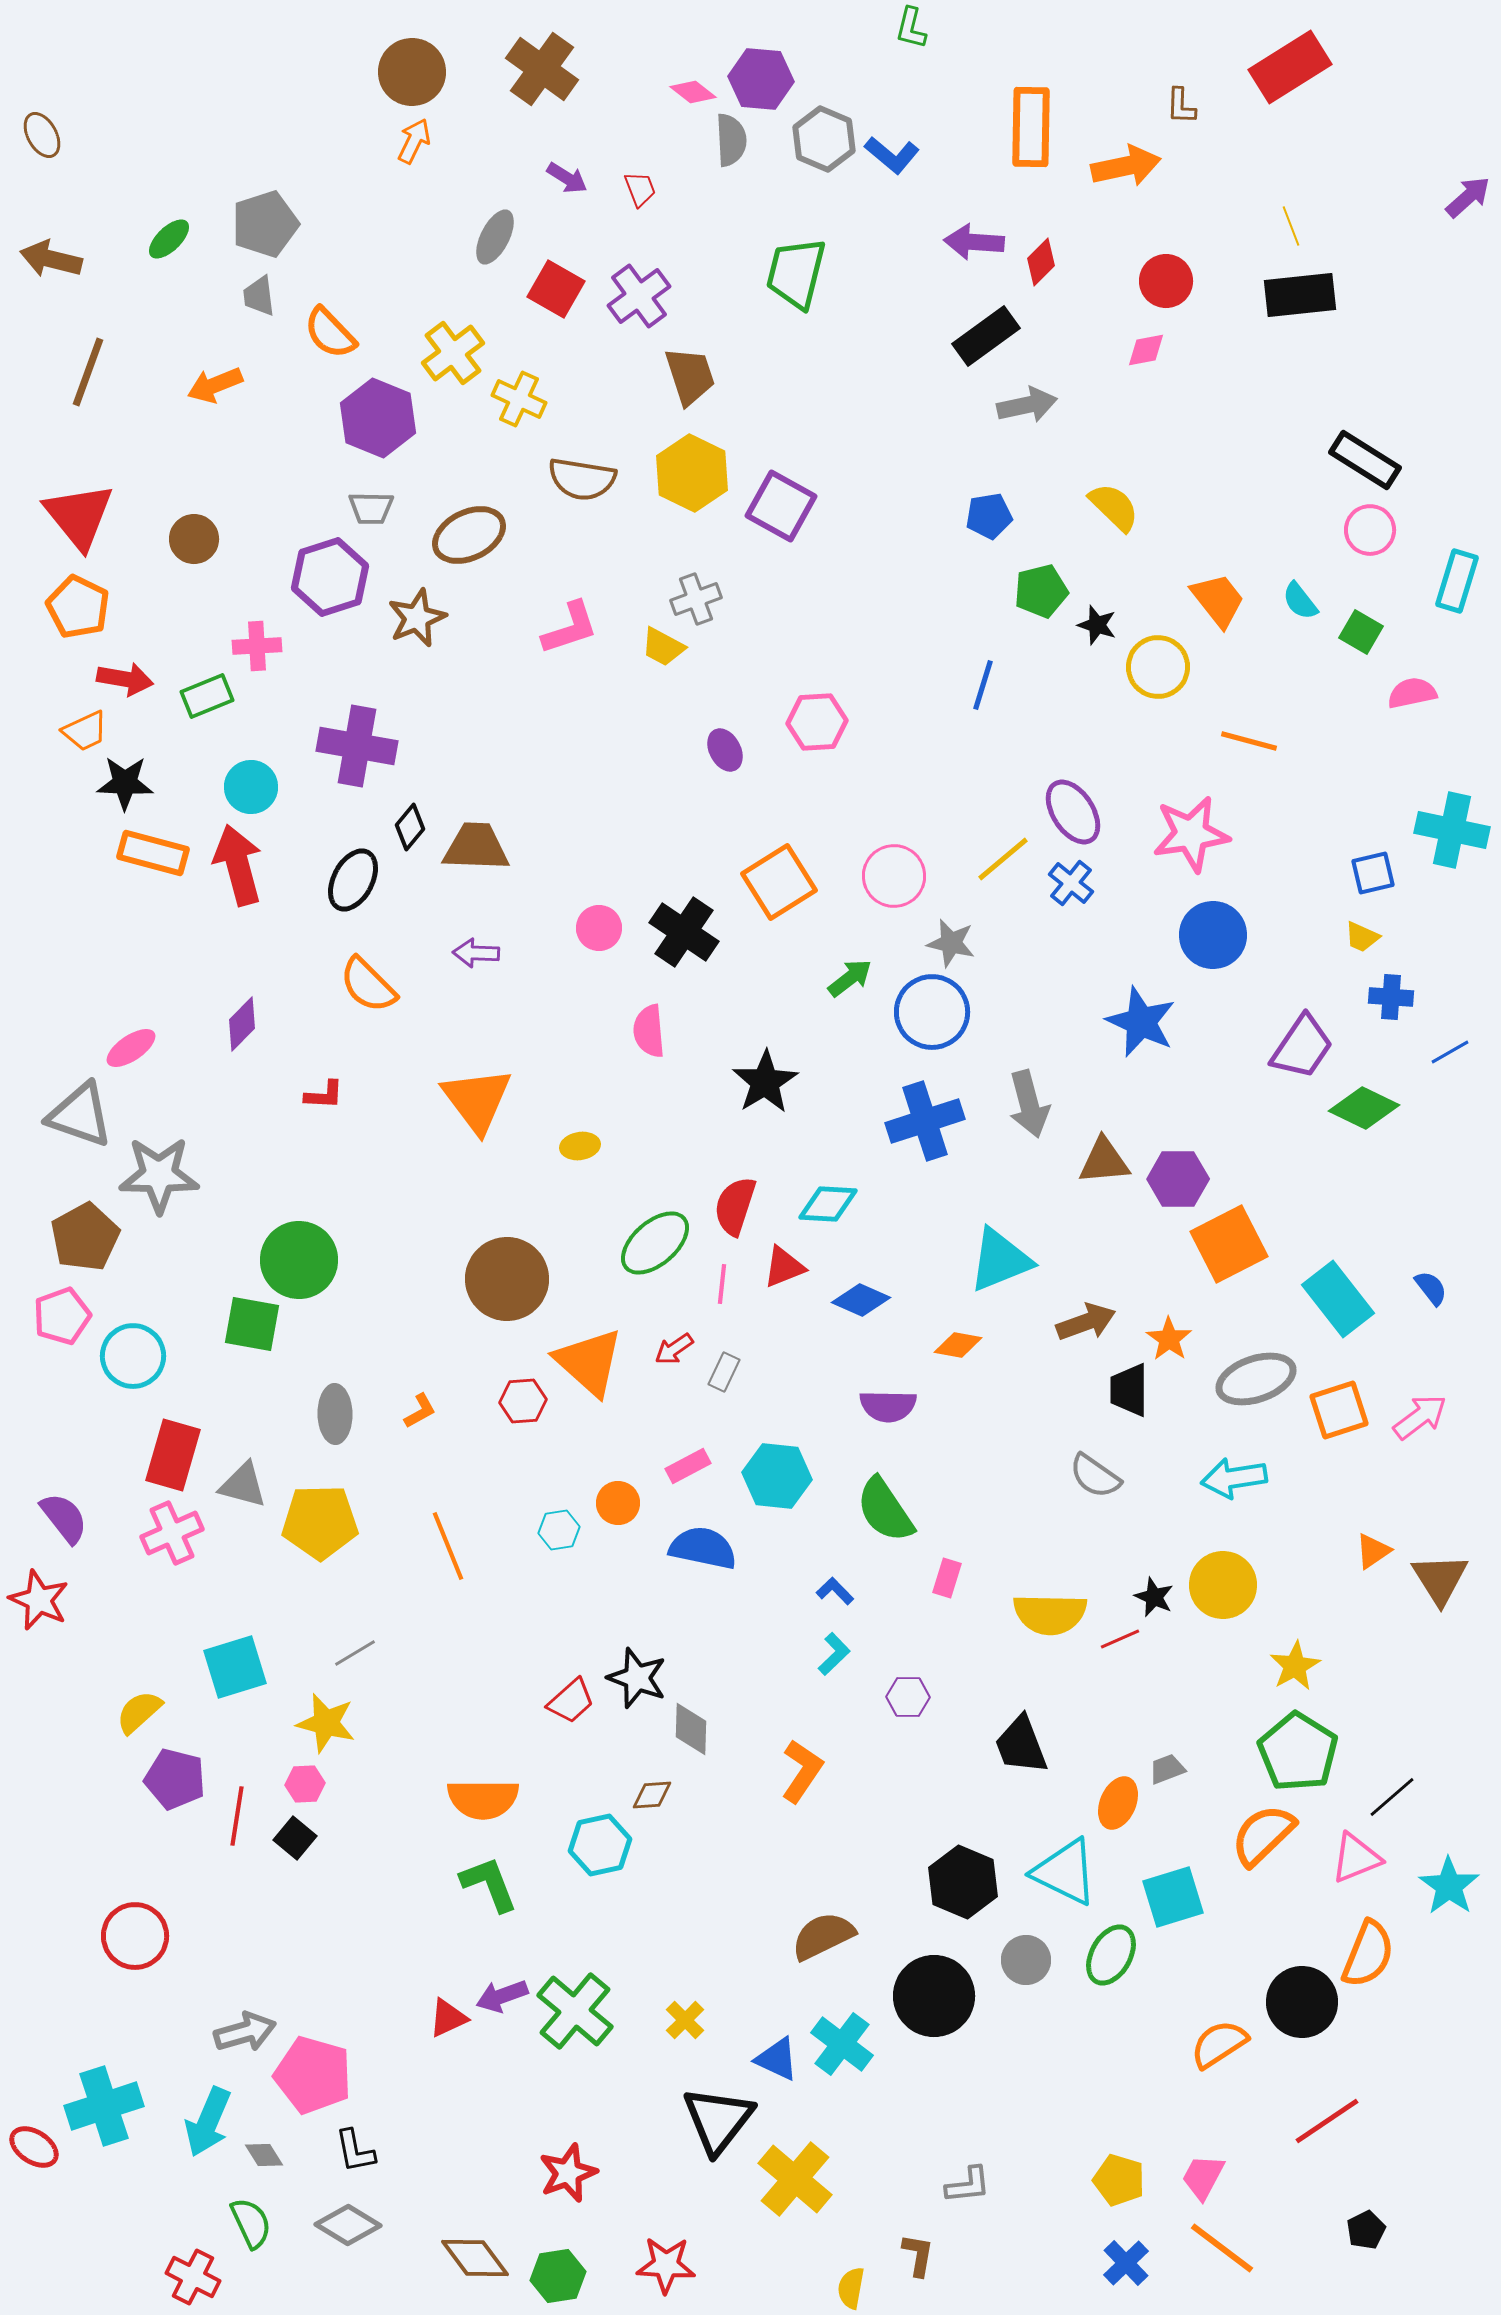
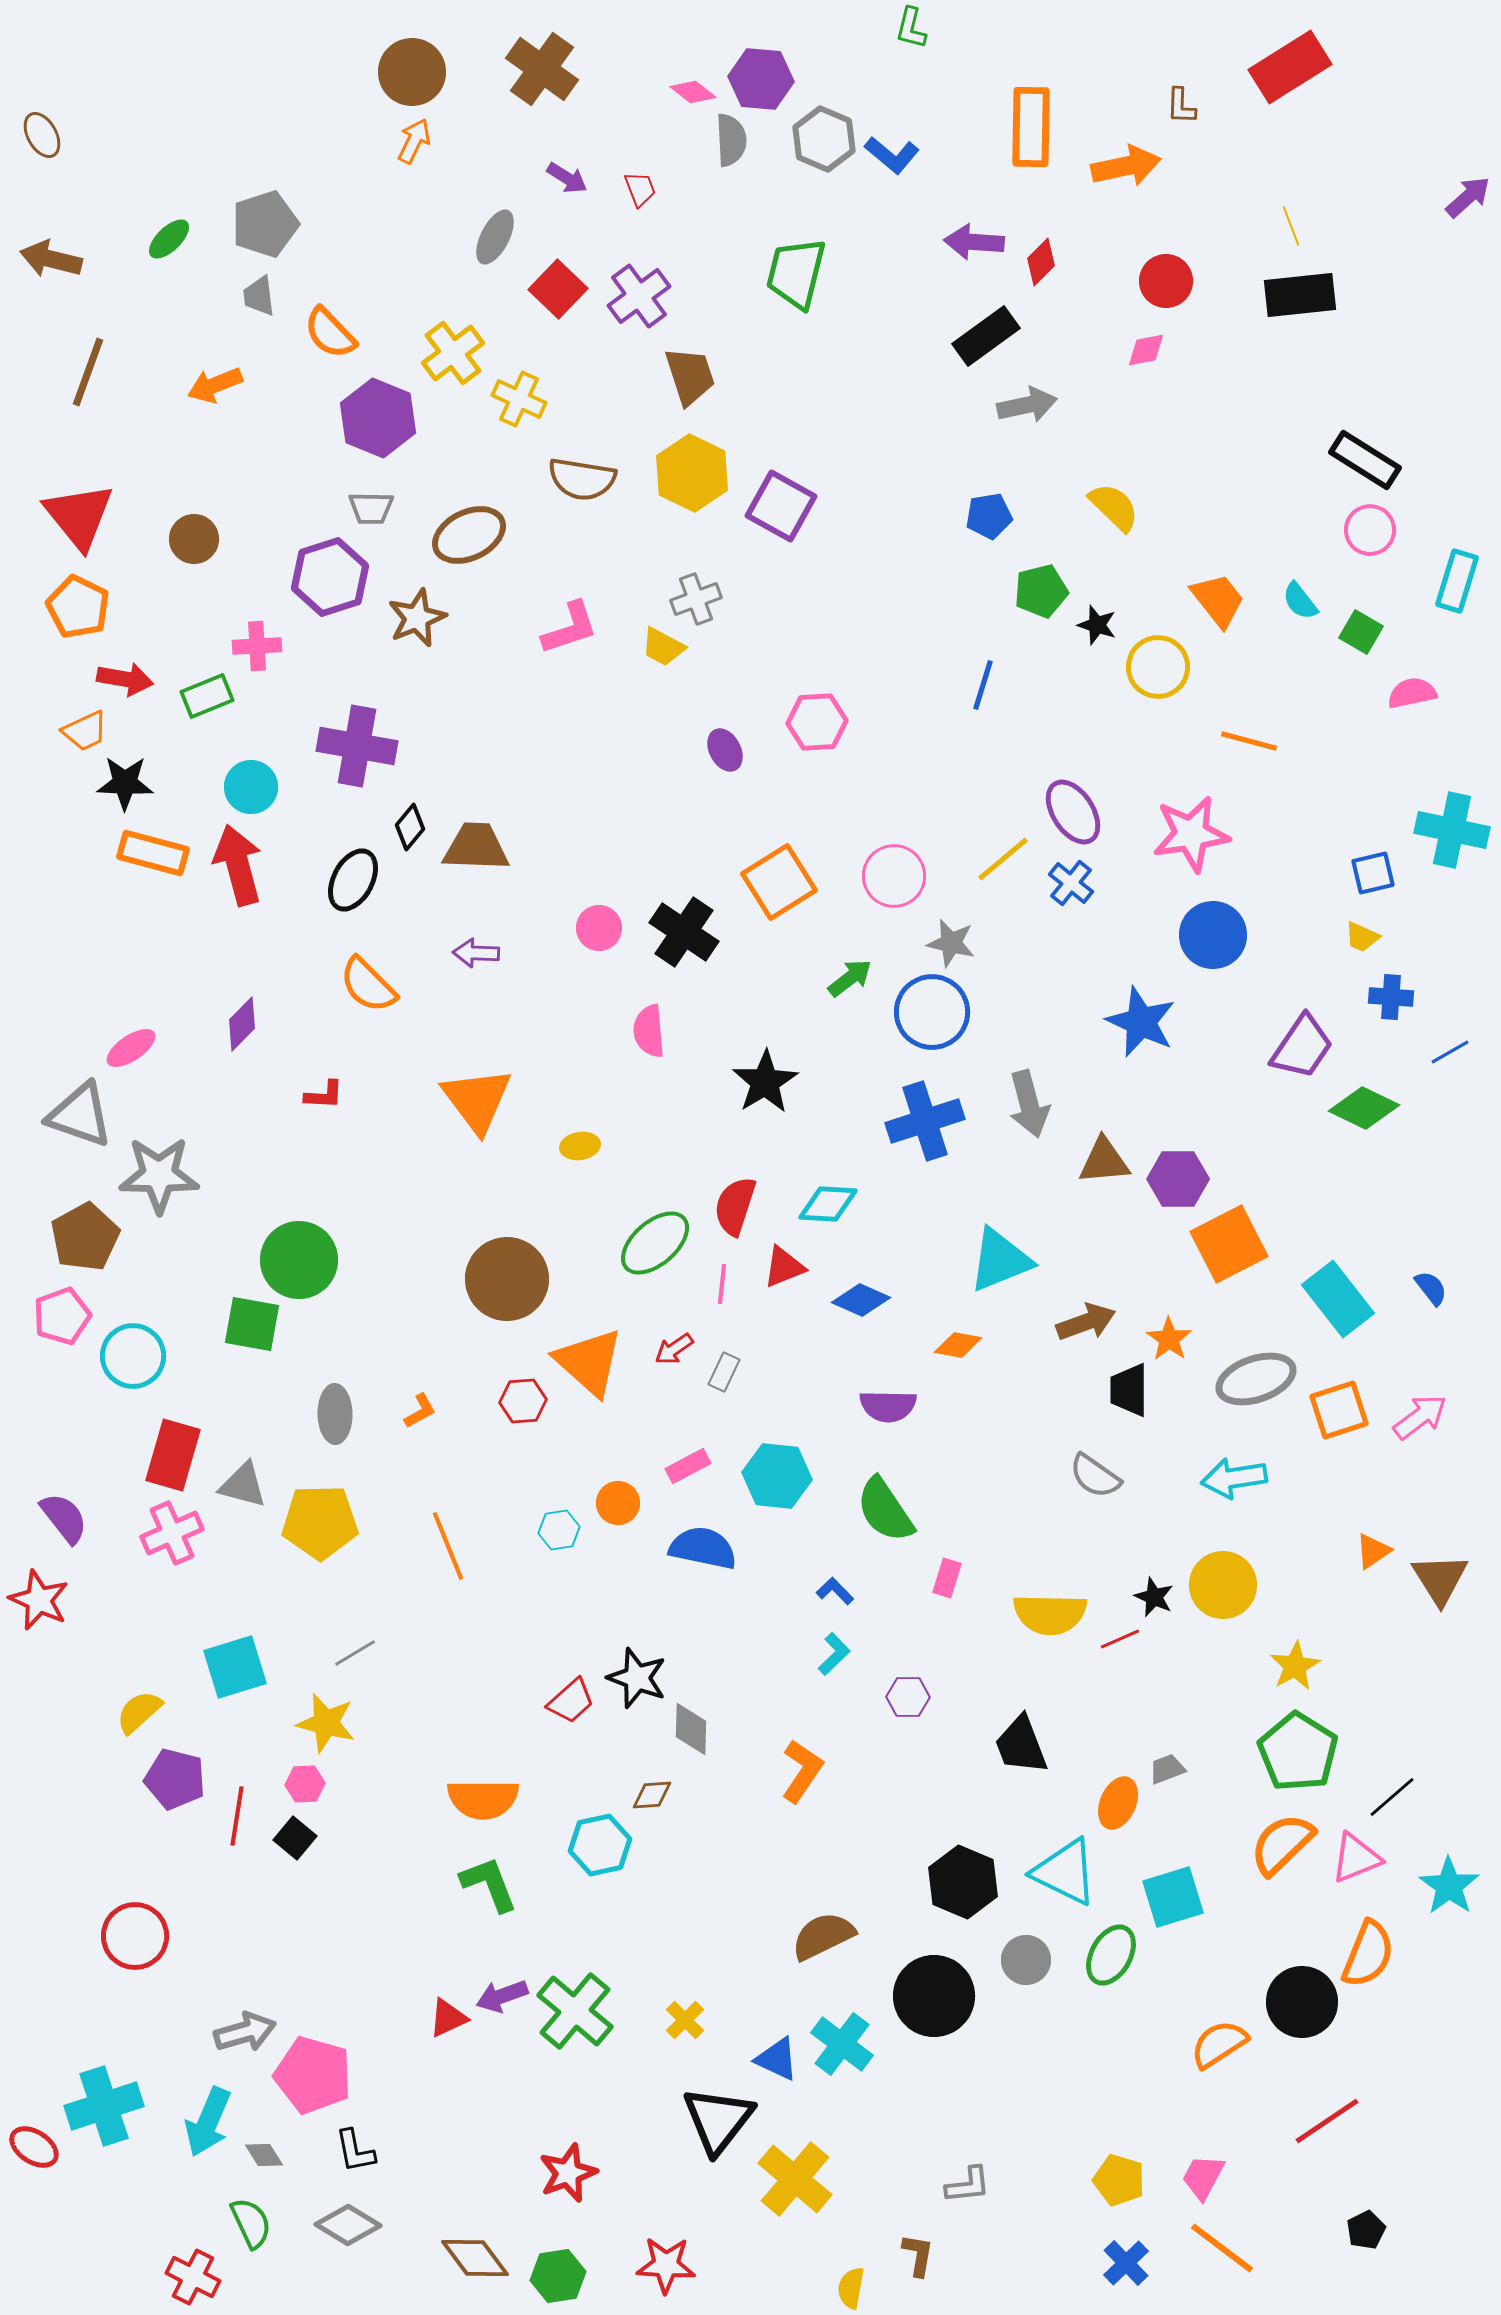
red square at (556, 289): moved 2 px right; rotated 14 degrees clockwise
orange semicircle at (1263, 1835): moved 19 px right, 9 px down
